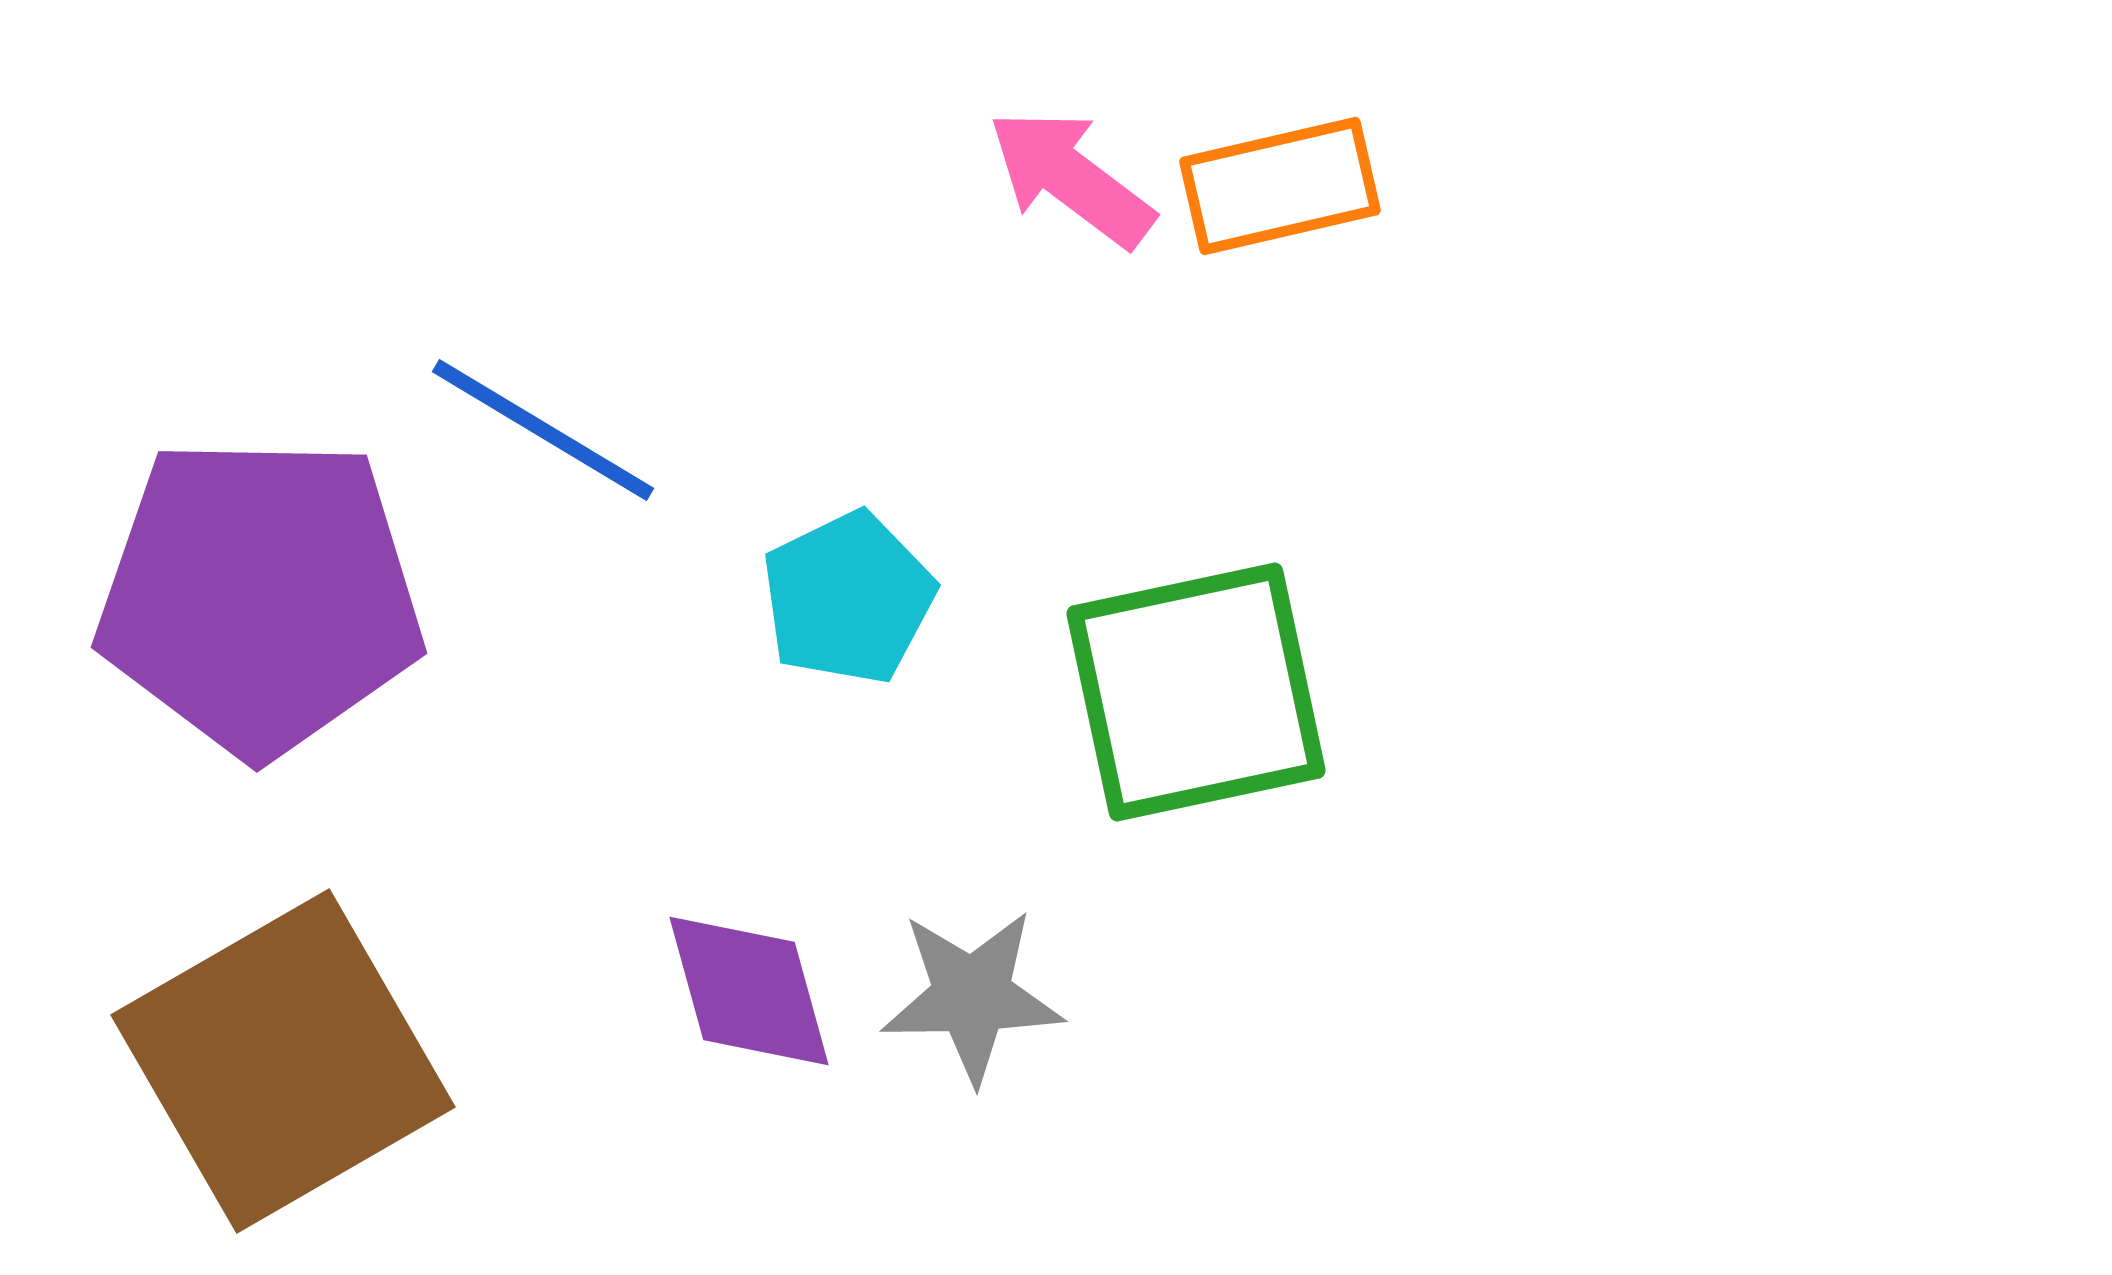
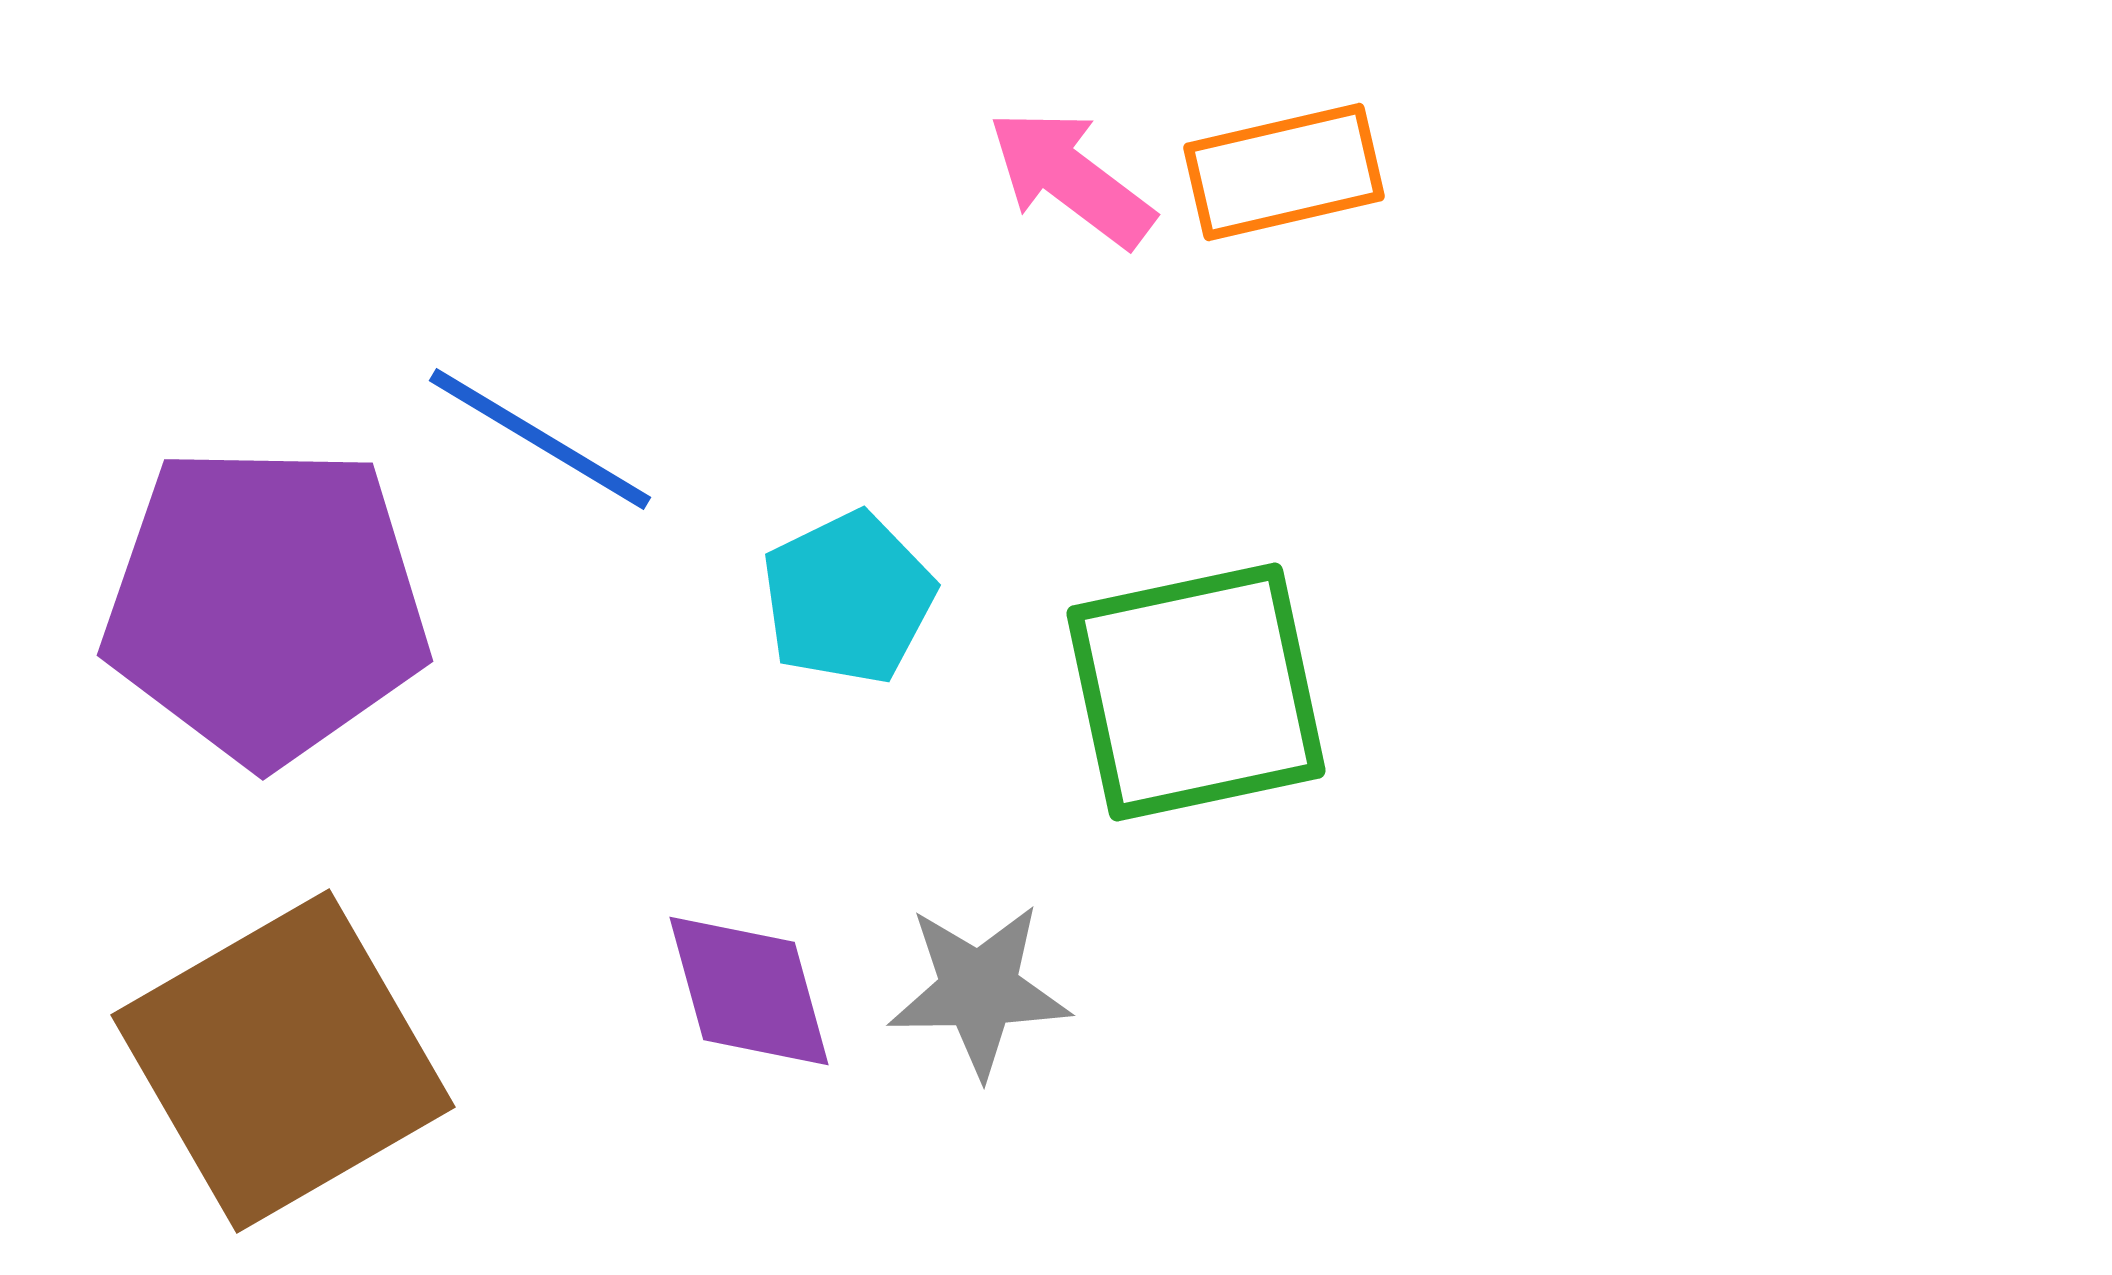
orange rectangle: moved 4 px right, 14 px up
blue line: moved 3 px left, 9 px down
purple pentagon: moved 6 px right, 8 px down
gray star: moved 7 px right, 6 px up
